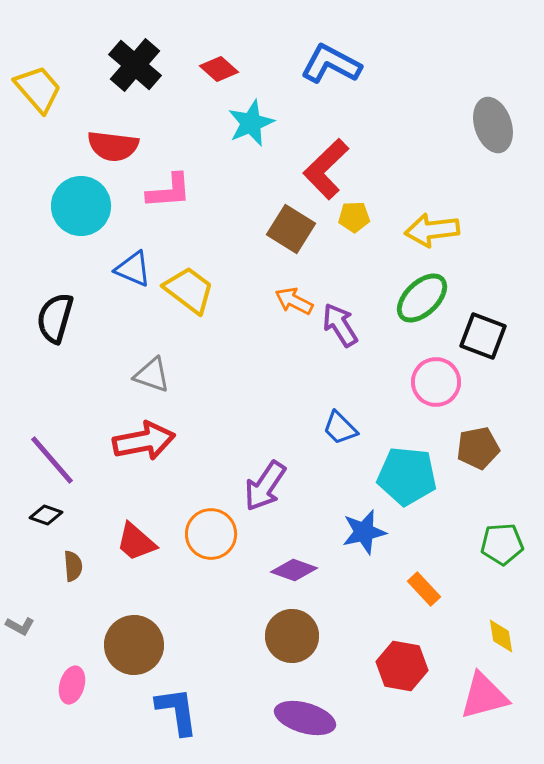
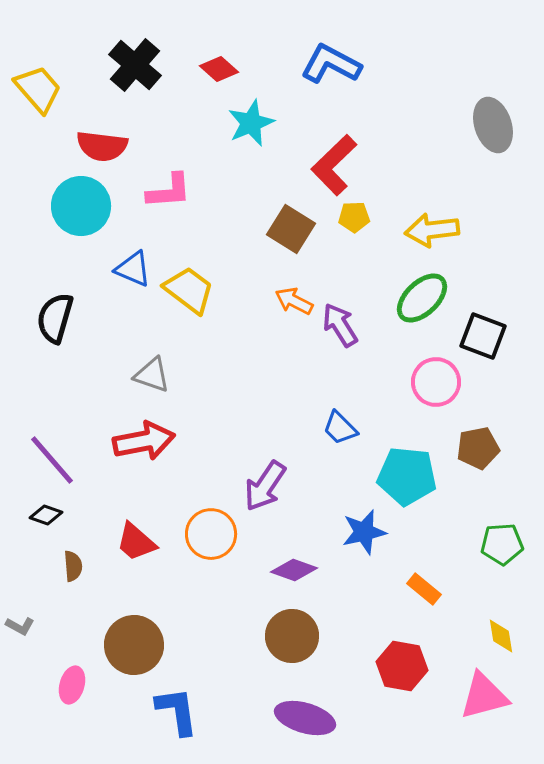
red semicircle at (113, 146): moved 11 px left
red L-shape at (326, 169): moved 8 px right, 4 px up
orange rectangle at (424, 589): rotated 8 degrees counterclockwise
